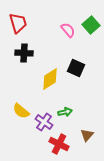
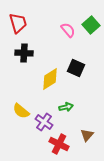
green arrow: moved 1 px right, 5 px up
